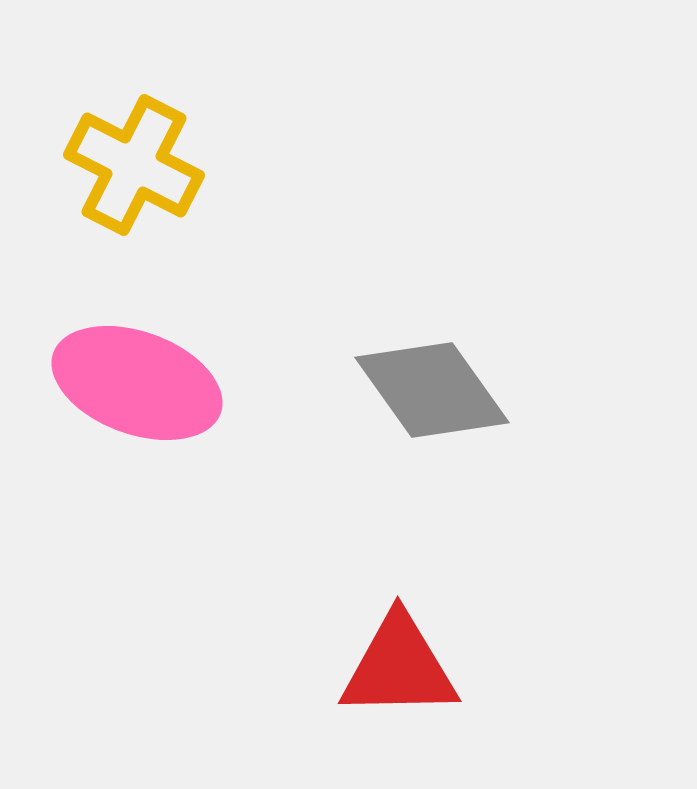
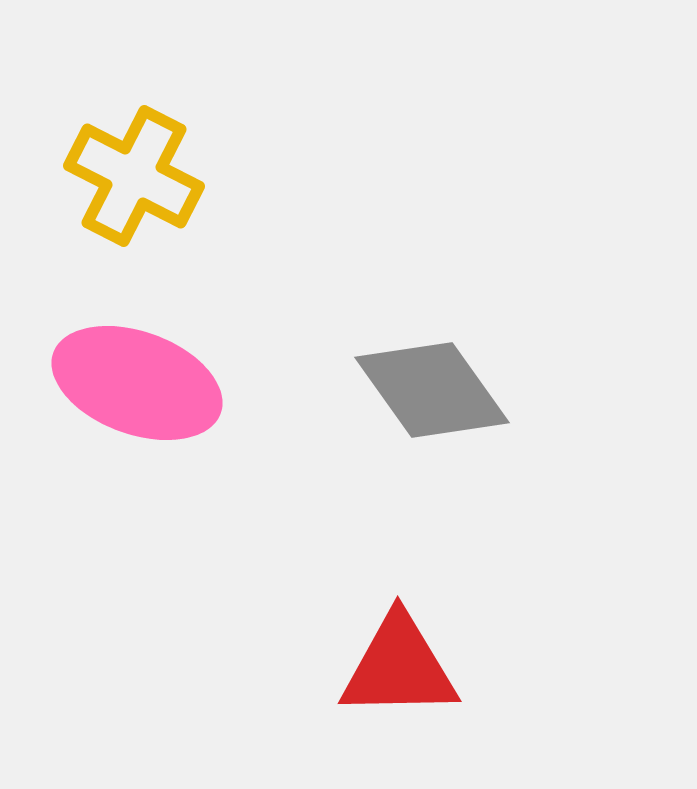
yellow cross: moved 11 px down
